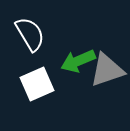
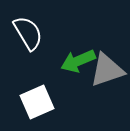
white semicircle: moved 2 px left, 1 px up
white square: moved 18 px down
